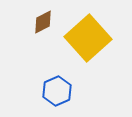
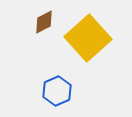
brown diamond: moved 1 px right
